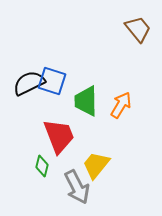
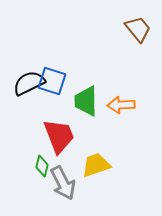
orange arrow: rotated 124 degrees counterclockwise
yellow trapezoid: rotated 32 degrees clockwise
gray arrow: moved 14 px left, 4 px up
